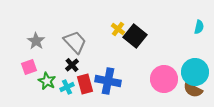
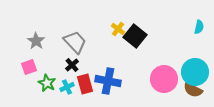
green star: moved 2 px down
